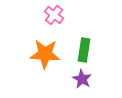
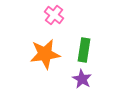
orange star: rotated 12 degrees counterclockwise
